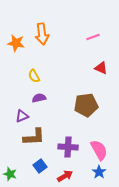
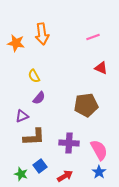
purple semicircle: rotated 144 degrees clockwise
purple cross: moved 1 px right, 4 px up
green star: moved 11 px right
